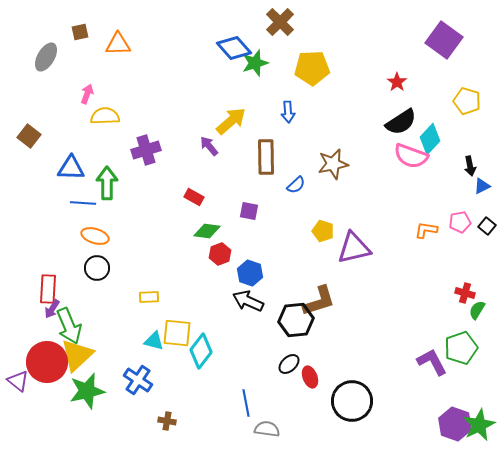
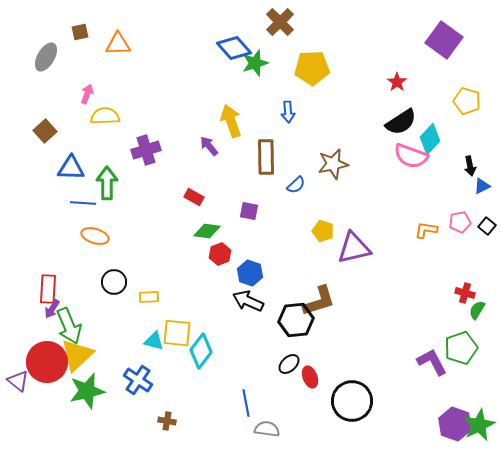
yellow arrow at (231, 121): rotated 68 degrees counterclockwise
brown square at (29, 136): moved 16 px right, 5 px up; rotated 10 degrees clockwise
black circle at (97, 268): moved 17 px right, 14 px down
